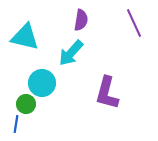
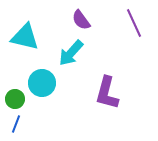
purple semicircle: rotated 135 degrees clockwise
green circle: moved 11 px left, 5 px up
blue line: rotated 12 degrees clockwise
